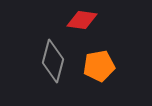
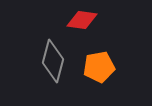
orange pentagon: moved 1 px down
